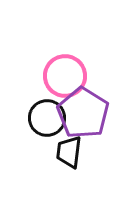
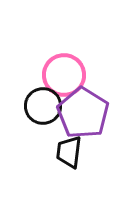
pink circle: moved 1 px left, 1 px up
black circle: moved 4 px left, 12 px up
